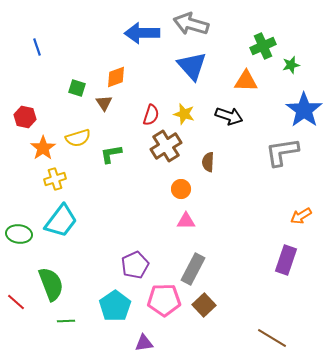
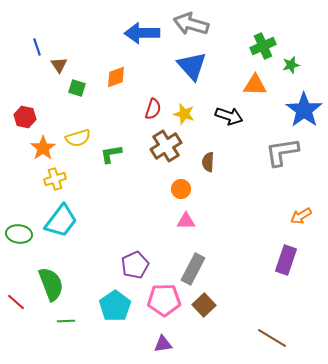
orange triangle: moved 9 px right, 4 px down
brown triangle: moved 45 px left, 38 px up
red semicircle: moved 2 px right, 6 px up
purple triangle: moved 19 px right, 1 px down
